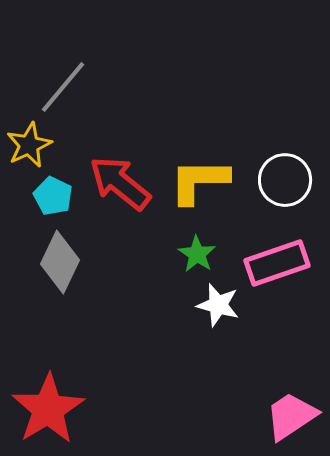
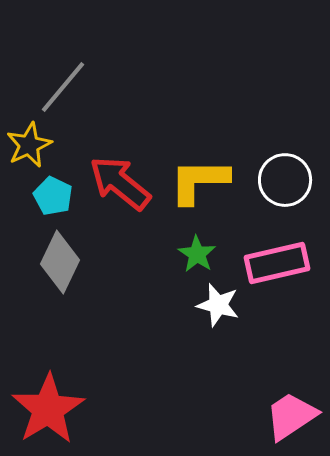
pink rectangle: rotated 6 degrees clockwise
